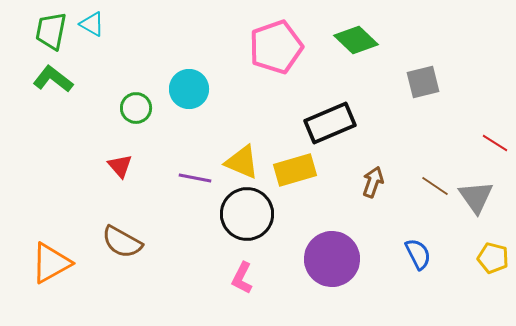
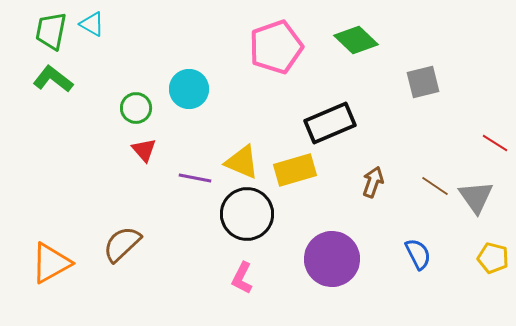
red triangle: moved 24 px right, 16 px up
brown semicircle: moved 2 px down; rotated 108 degrees clockwise
